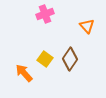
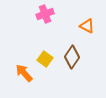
orange triangle: rotated 21 degrees counterclockwise
brown diamond: moved 2 px right, 2 px up
